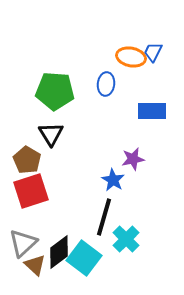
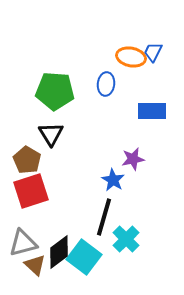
gray triangle: rotated 28 degrees clockwise
cyan square: moved 1 px up
